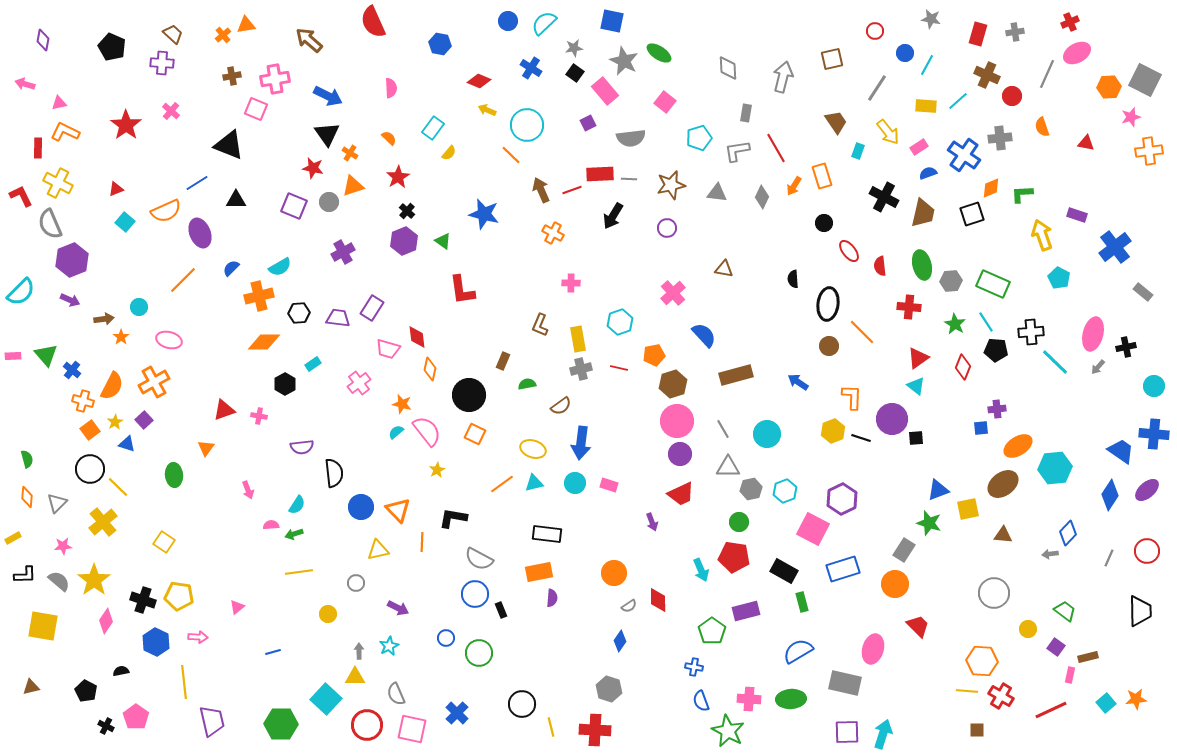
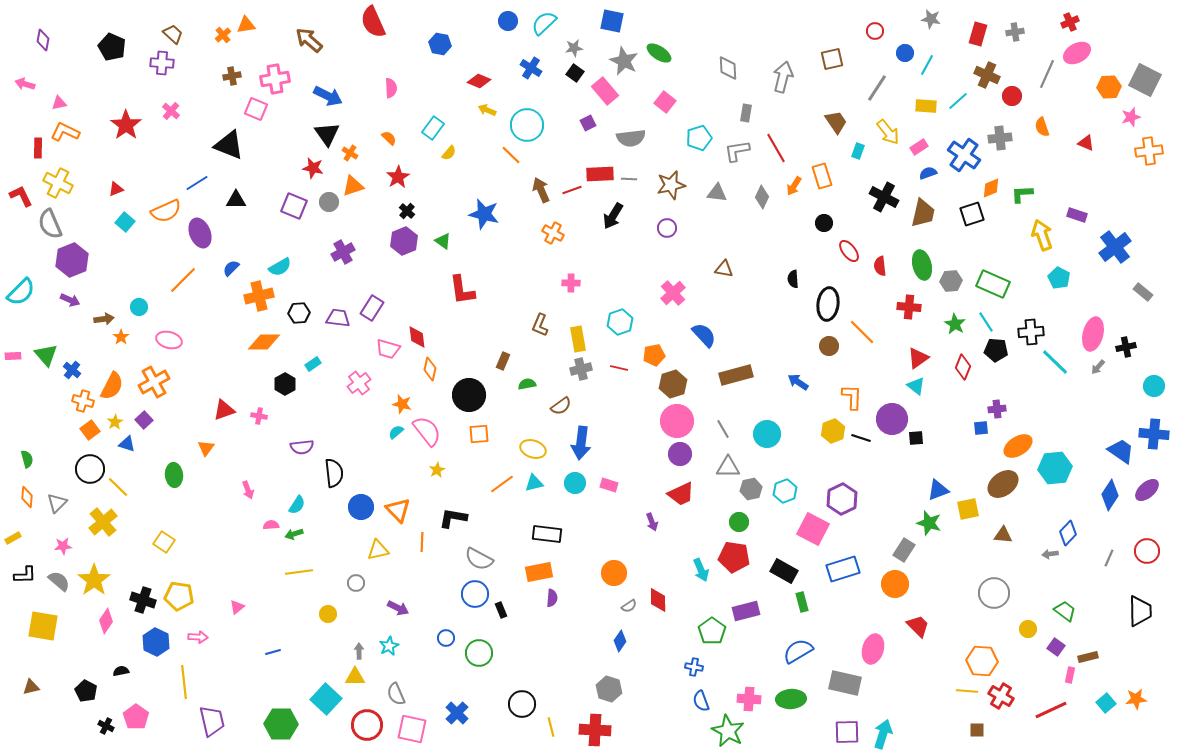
red triangle at (1086, 143): rotated 12 degrees clockwise
orange square at (475, 434): moved 4 px right; rotated 30 degrees counterclockwise
